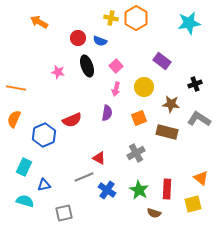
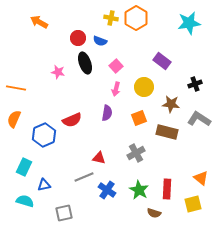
black ellipse: moved 2 px left, 3 px up
red triangle: rotated 16 degrees counterclockwise
